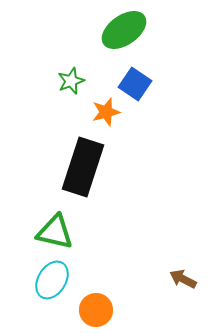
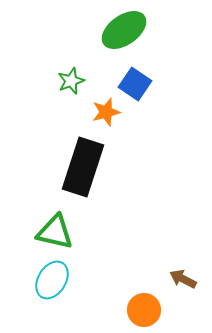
orange circle: moved 48 px right
